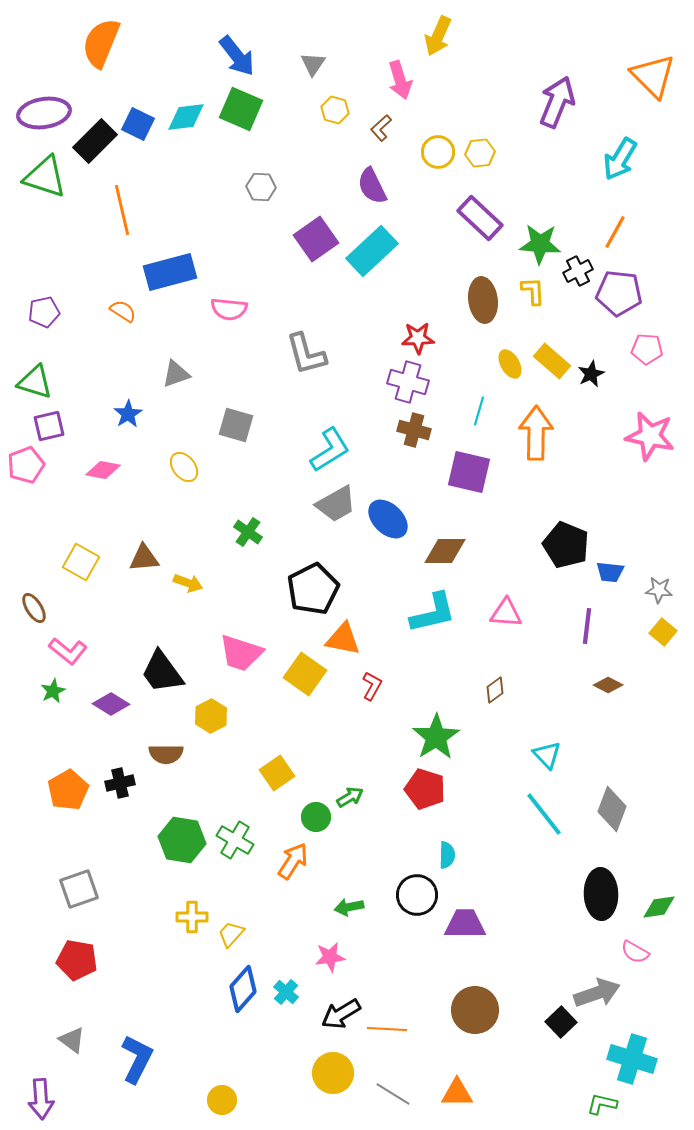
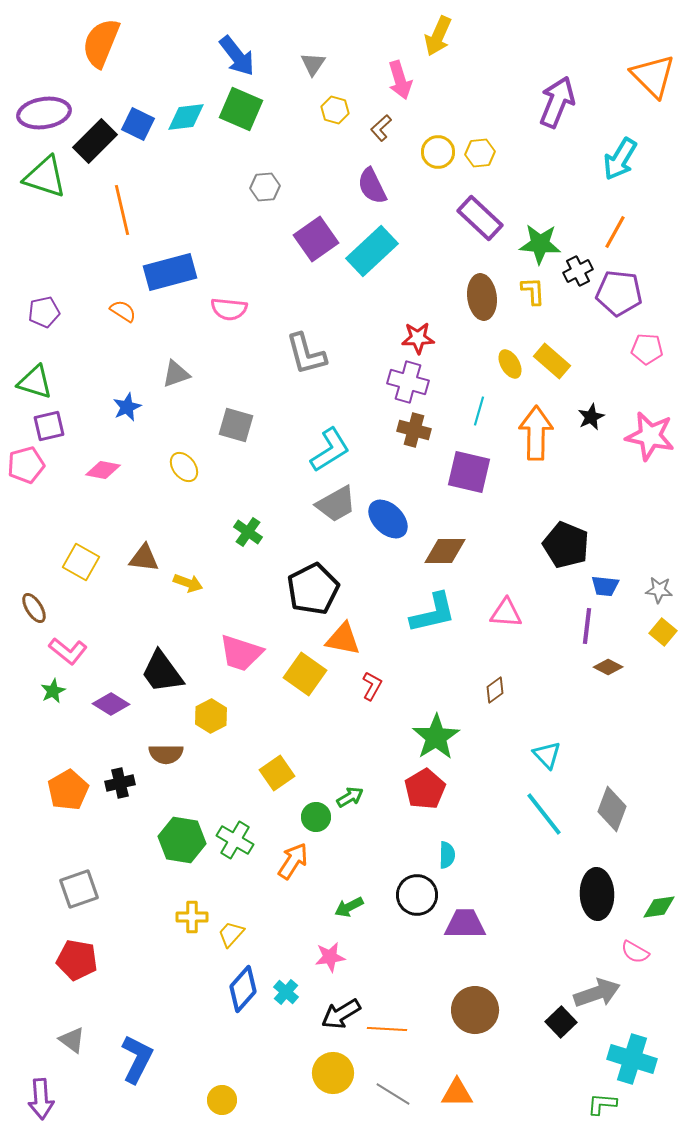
gray hexagon at (261, 187): moved 4 px right; rotated 8 degrees counterclockwise
brown ellipse at (483, 300): moved 1 px left, 3 px up
black star at (591, 374): moved 43 px down
blue star at (128, 414): moved 1 px left, 7 px up; rotated 8 degrees clockwise
pink pentagon at (26, 465): rotated 6 degrees clockwise
brown triangle at (144, 558): rotated 12 degrees clockwise
blue trapezoid at (610, 572): moved 5 px left, 14 px down
brown diamond at (608, 685): moved 18 px up
red pentagon at (425, 789): rotated 24 degrees clockwise
black ellipse at (601, 894): moved 4 px left
green arrow at (349, 907): rotated 16 degrees counterclockwise
green L-shape at (602, 1104): rotated 8 degrees counterclockwise
